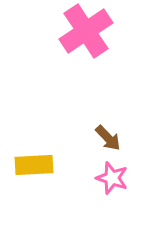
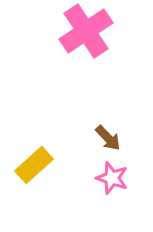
yellow rectangle: rotated 39 degrees counterclockwise
